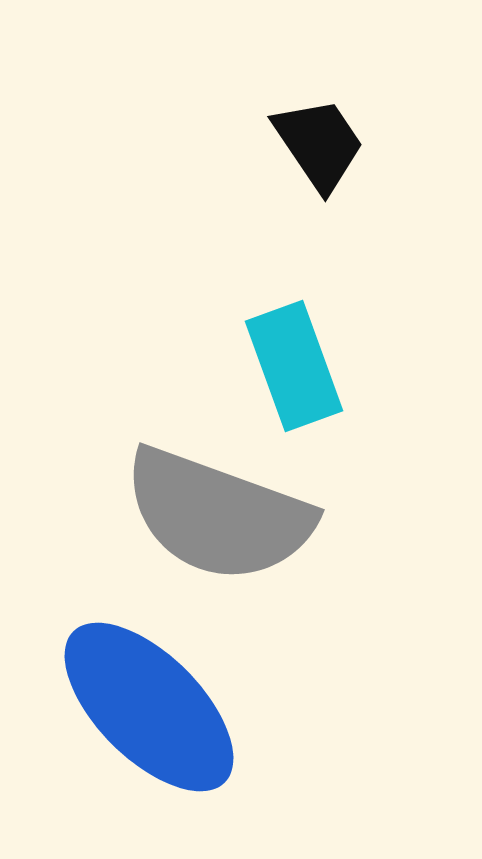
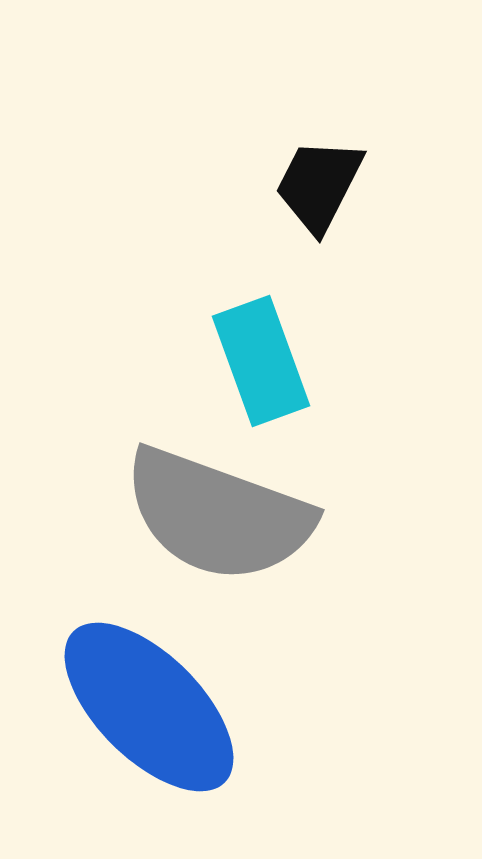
black trapezoid: moved 41 px down; rotated 119 degrees counterclockwise
cyan rectangle: moved 33 px left, 5 px up
